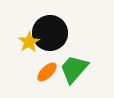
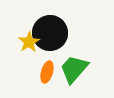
orange ellipse: rotated 30 degrees counterclockwise
